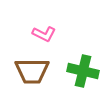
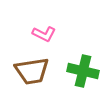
brown trapezoid: rotated 9 degrees counterclockwise
